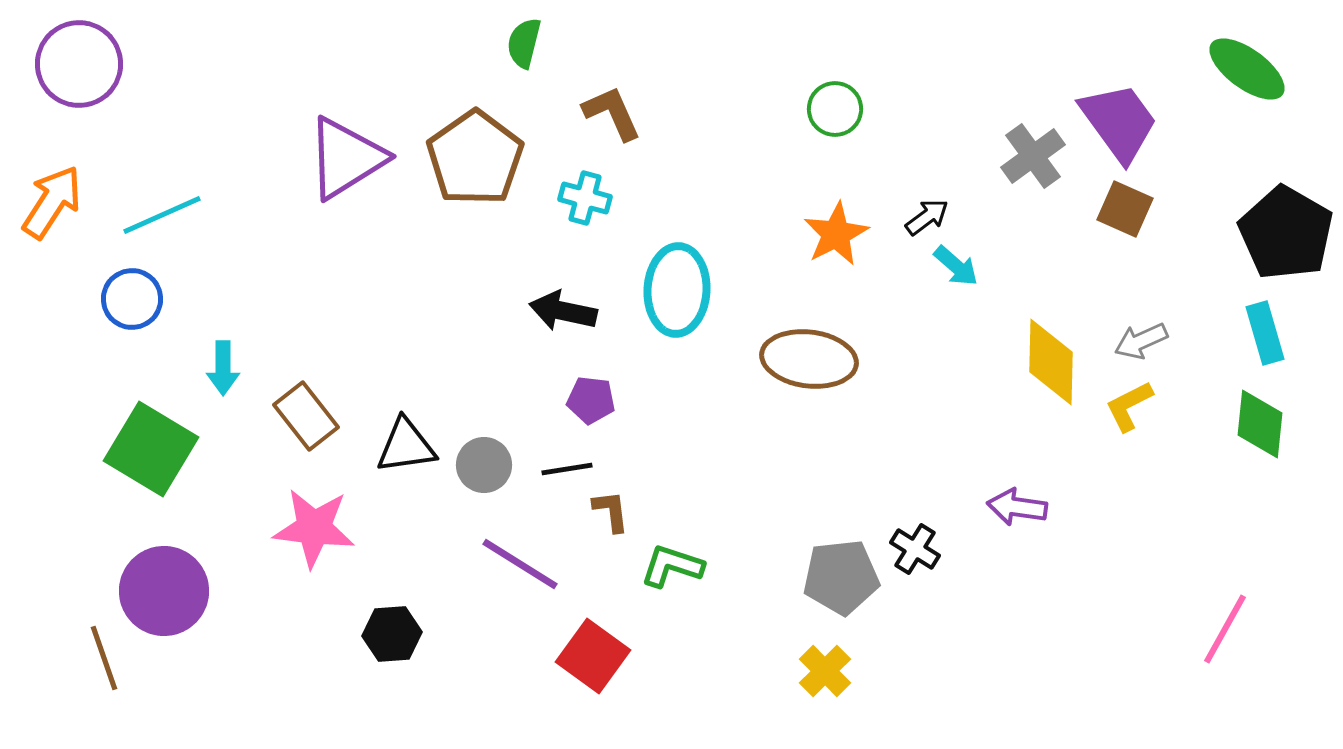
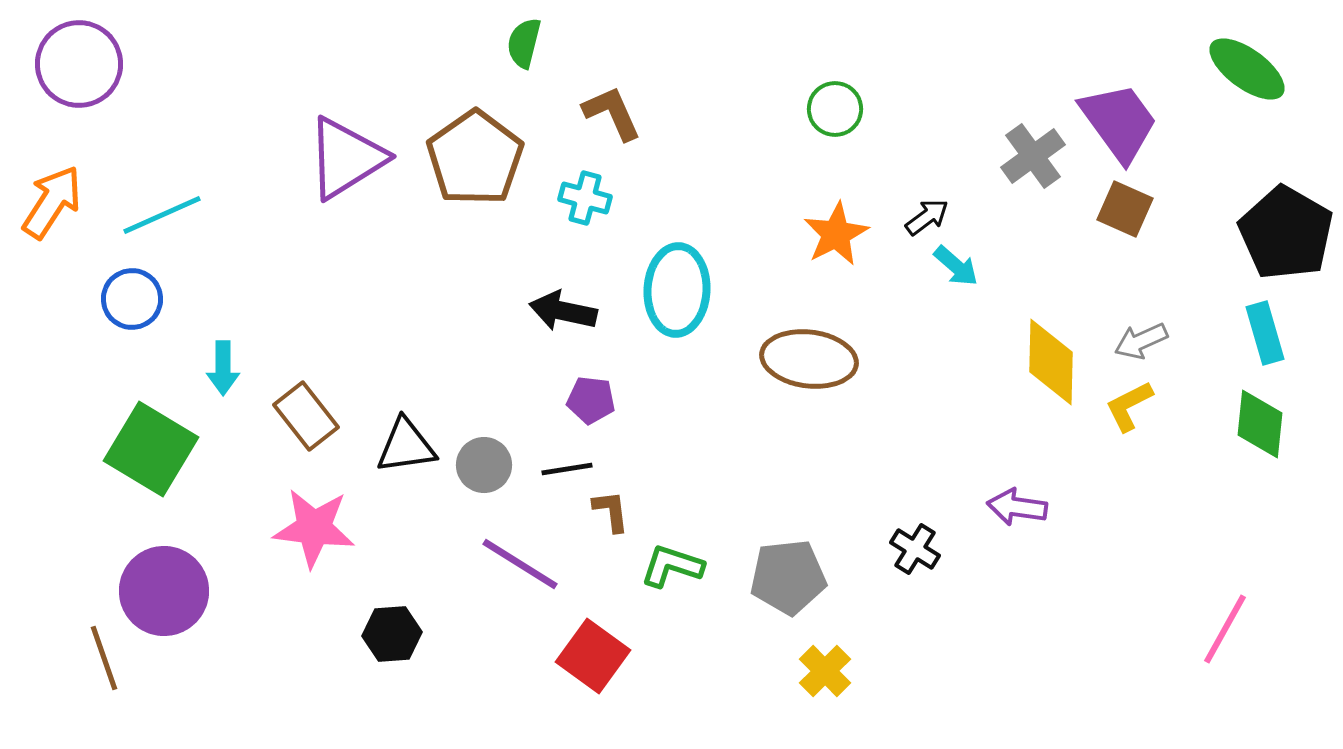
gray pentagon at (841, 577): moved 53 px left
